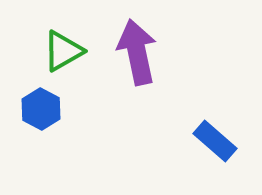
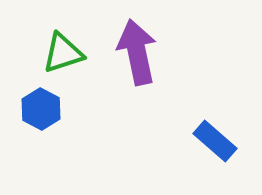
green triangle: moved 2 px down; rotated 12 degrees clockwise
